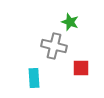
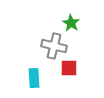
green star: moved 1 px right, 1 px down; rotated 12 degrees clockwise
red square: moved 12 px left
